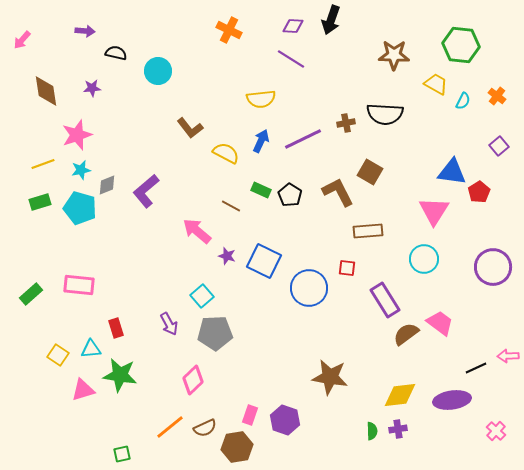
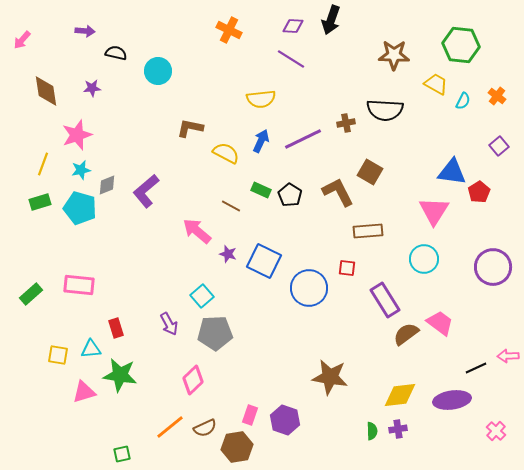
black semicircle at (385, 114): moved 4 px up
brown L-shape at (190, 128): rotated 140 degrees clockwise
yellow line at (43, 164): rotated 50 degrees counterclockwise
purple star at (227, 256): moved 1 px right, 2 px up
yellow square at (58, 355): rotated 25 degrees counterclockwise
pink triangle at (83, 390): moved 1 px right, 2 px down
